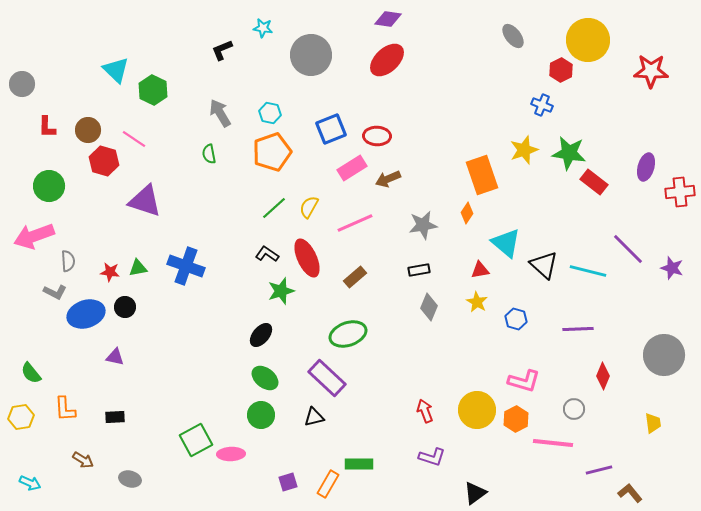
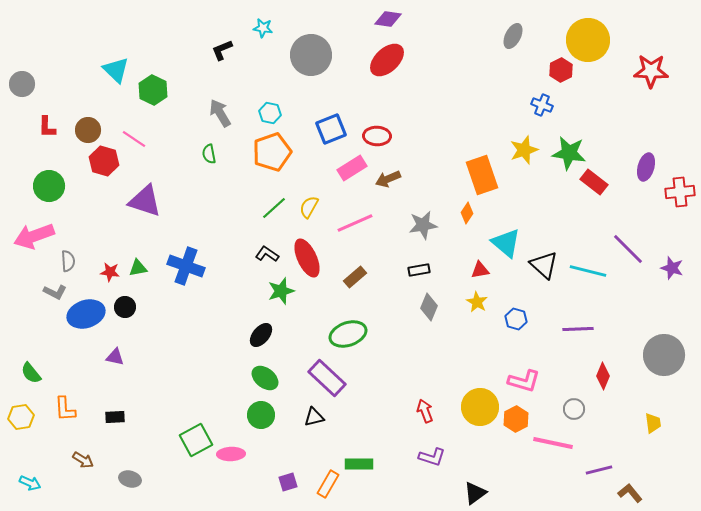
gray ellipse at (513, 36): rotated 65 degrees clockwise
yellow circle at (477, 410): moved 3 px right, 3 px up
pink line at (553, 443): rotated 6 degrees clockwise
